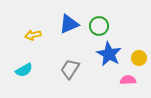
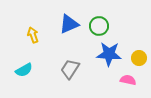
yellow arrow: rotated 84 degrees clockwise
blue star: rotated 25 degrees counterclockwise
pink semicircle: rotated 14 degrees clockwise
